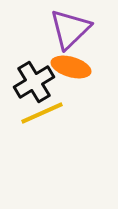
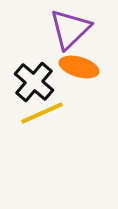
orange ellipse: moved 8 px right
black cross: rotated 18 degrees counterclockwise
